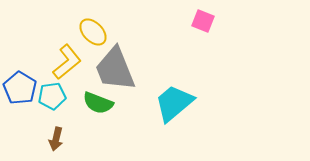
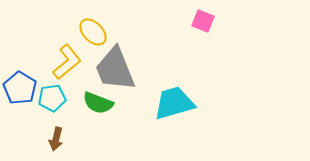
cyan pentagon: moved 2 px down
cyan trapezoid: rotated 24 degrees clockwise
